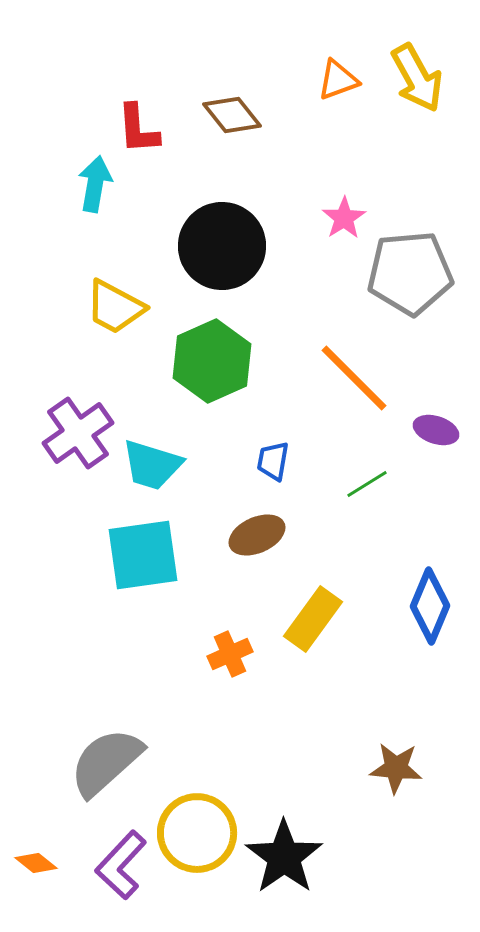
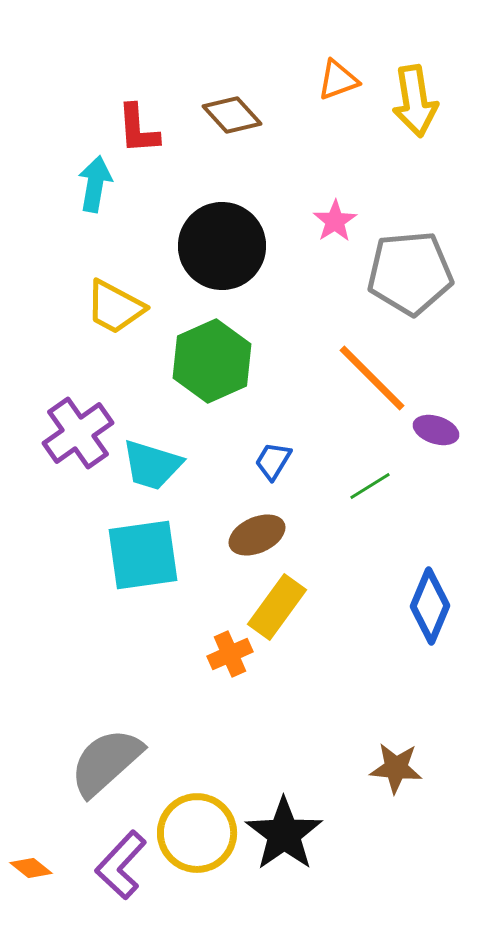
yellow arrow: moved 2 px left, 23 px down; rotated 20 degrees clockwise
brown diamond: rotated 4 degrees counterclockwise
pink star: moved 9 px left, 3 px down
orange line: moved 18 px right
blue trapezoid: rotated 21 degrees clockwise
green line: moved 3 px right, 2 px down
yellow rectangle: moved 36 px left, 12 px up
black star: moved 23 px up
orange diamond: moved 5 px left, 5 px down
